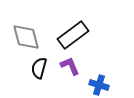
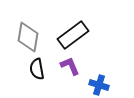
gray diamond: moved 2 px right; rotated 24 degrees clockwise
black semicircle: moved 2 px left, 1 px down; rotated 25 degrees counterclockwise
